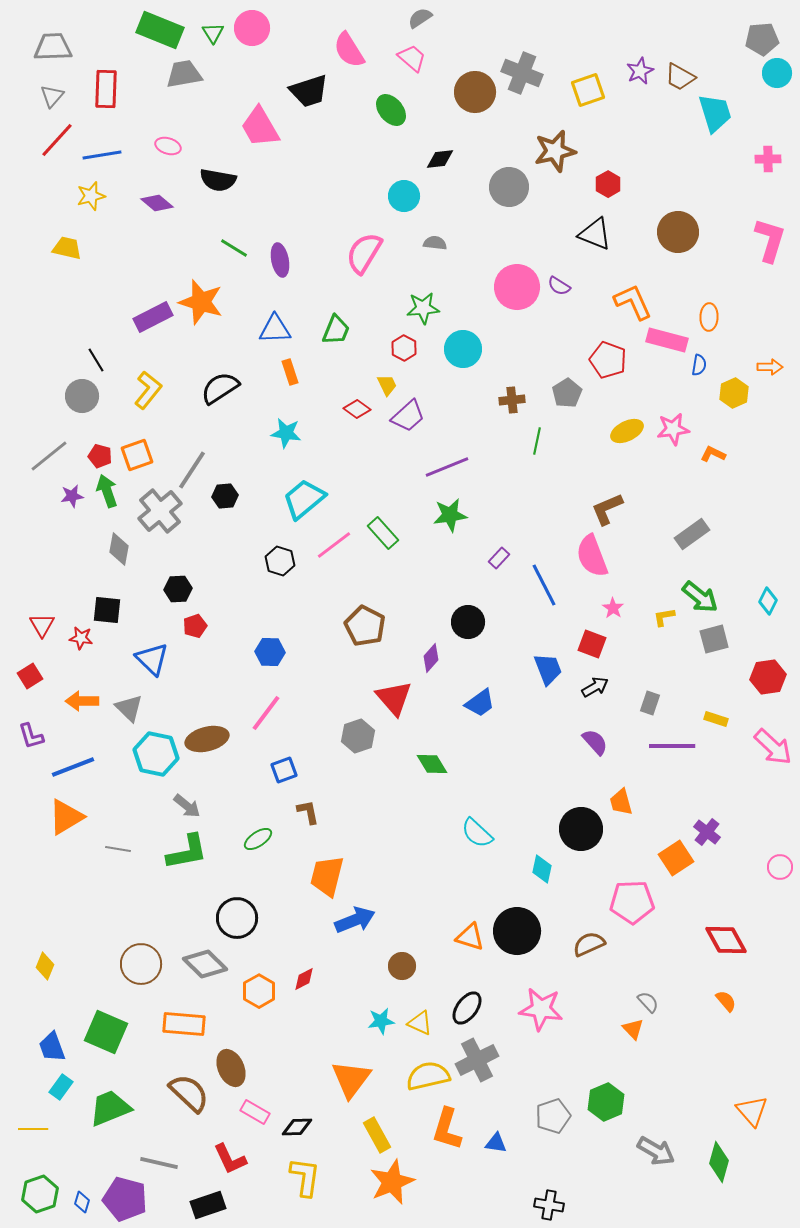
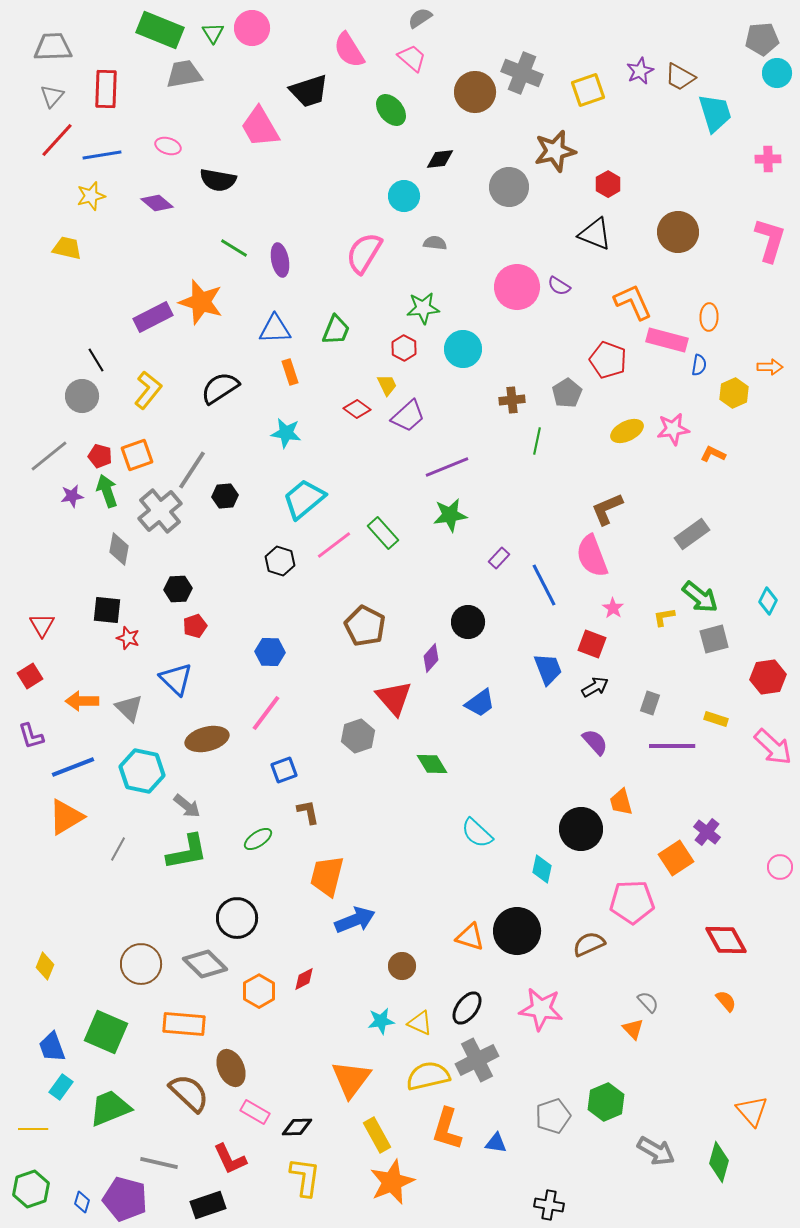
red star at (81, 638): moved 47 px right; rotated 10 degrees clockwise
blue triangle at (152, 659): moved 24 px right, 20 px down
cyan hexagon at (156, 754): moved 14 px left, 17 px down
gray line at (118, 849): rotated 70 degrees counterclockwise
green hexagon at (40, 1194): moved 9 px left, 5 px up
